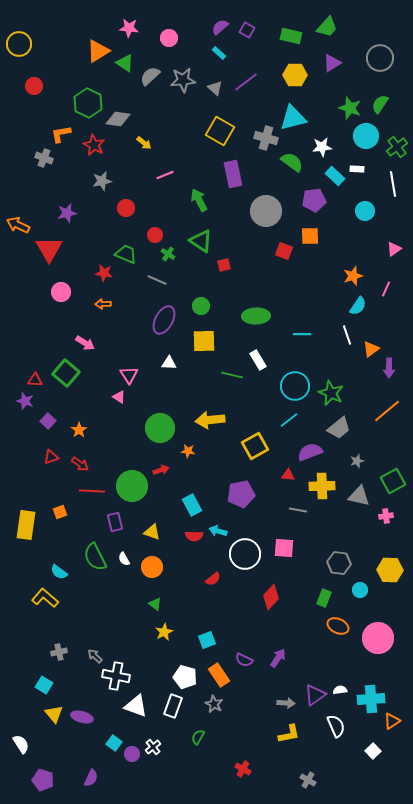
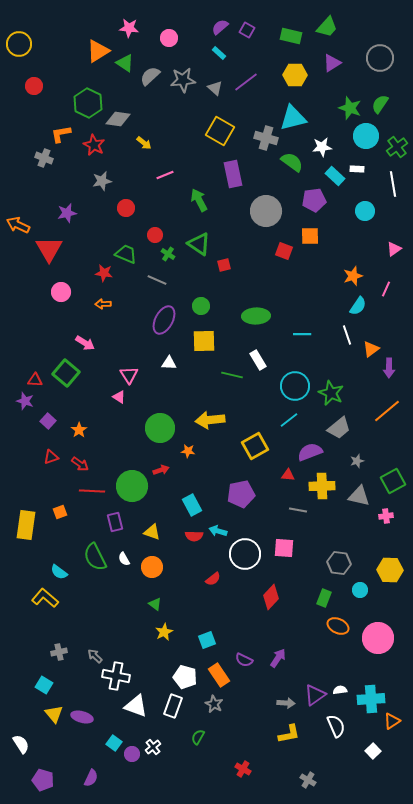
green triangle at (201, 241): moved 2 px left, 3 px down
